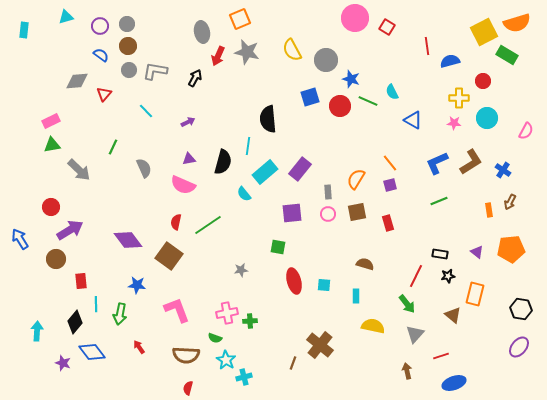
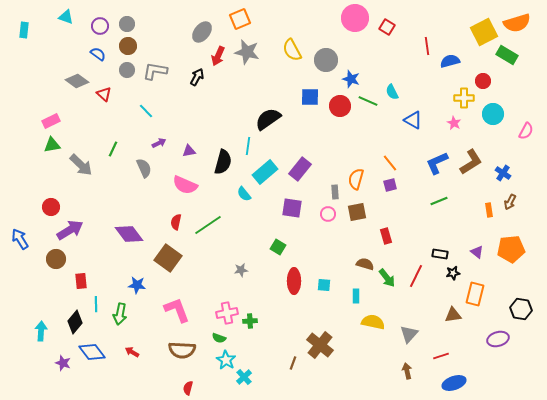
cyan triangle at (66, 17): rotated 35 degrees clockwise
gray ellipse at (202, 32): rotated 50 degrees clockwise
blue semicircle at (101, 55): moved 3 px left, 1 px up
gray circle at (129, 70): moved 2 px left
black arrow at (195, 78): moved 2 px right, 1 px up
gray diamond at (77, 81): rotated 40 degrees clockwise
red triangle at (104, 94): rotated 28 degrees counterclockwise
blue square at (310, 97): rotated 18 degrees clockwise
yellow cross at (459, 98): moved 5 px right
cyan circle at (487, 118): moved 6 px right, 4 px up
black semicircle at (268, 119): rotated 60 degrees clockwise
purple arrow at (188, 122): moved 29 px left, 21 px down
pink star at (454, 123): rotated 24 degrees clockwise
green line at (113, 147): moved 2 px down
purple triangle at (189, 159): moved 8 px up
gray arrow at (79, 170): moved 2 px right, 5 px up
blue cross at (503, 170): moved 3 px down
orange semicircle at (356, 179): rotated 15 degrees counterclockwise
pink semicircle at (183, 185): moved 2 px right
gray rectangle at (328, 192): moved 7 px right
purple square at (292, 213): moved 5 px up; rotated 15 degrees clockwise
red rectangle at (388, 223): moved 2 px left, 13 px down
purple diamond at (128, 240): moved 1 px right, 6 px up
green square at (278, 247): rotated 21 degrees clockwise
brown square at (169, 256): moved 1 px left, 2 px down
black star at (448, 276): moved 5 px right, 3 px up
red ellipse at (294, 281): rotated 15 degrees clockwise
green arrow at (407, 304): moved 20 px left, 26 px up
brown triangle at (453, 315): rotated 48 degrees counterclockwise
yellow semicircle at (373, 326): moved 4 px up
cyan arrow at (37, 331): moved 4 px right
gray triangle at (415, 334): moved 6 px left
green semicircle at (215, 338): moved 4 px right
red arrow at (139, 347): moved 7 px left, 5 px down; rotated 24 degrees counterclockwise
purple ellipse at (519, 347): moved 21 px left, 8 px up; rotated 35 degrees clockwise
brown semicircle at (186, 355): moved 4 px left, 5 px up
cyan cross at (244, 377): rotated 28 degrees counterclockwise
